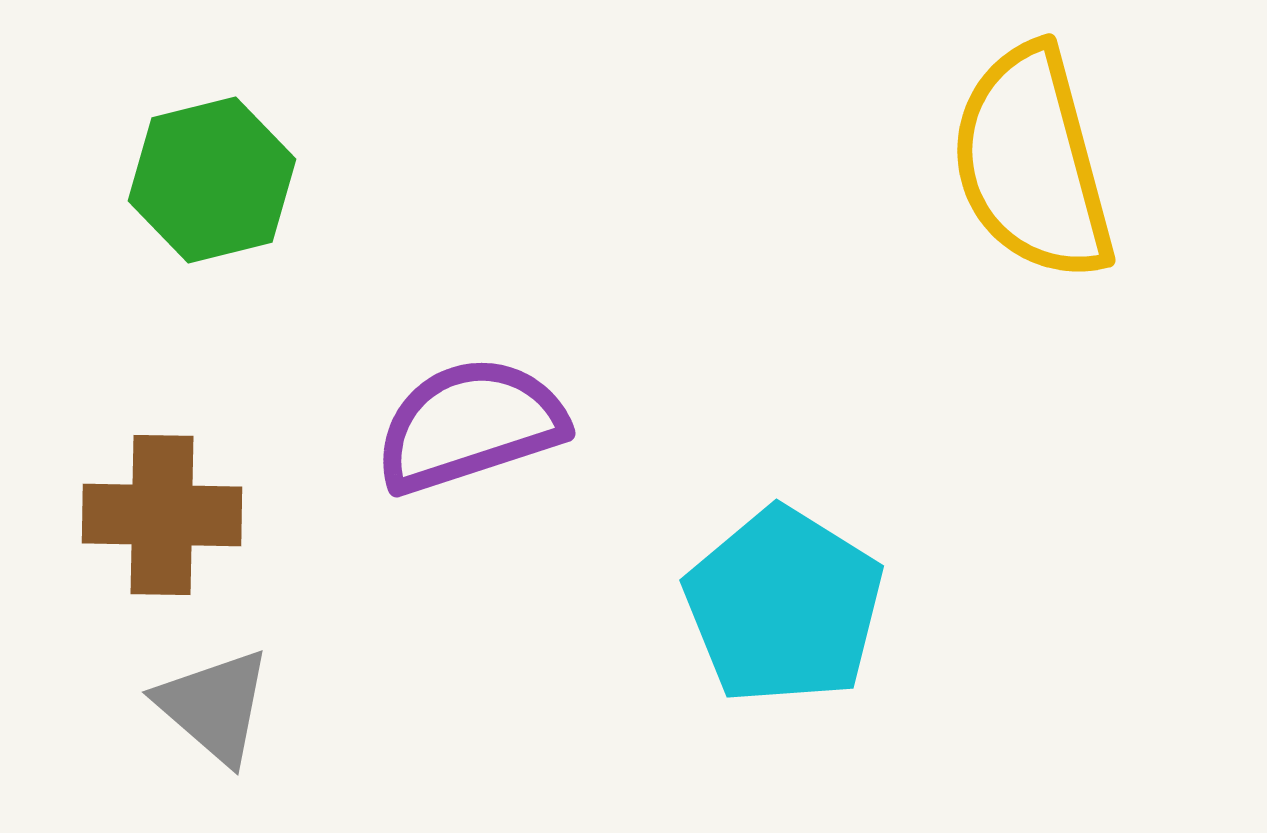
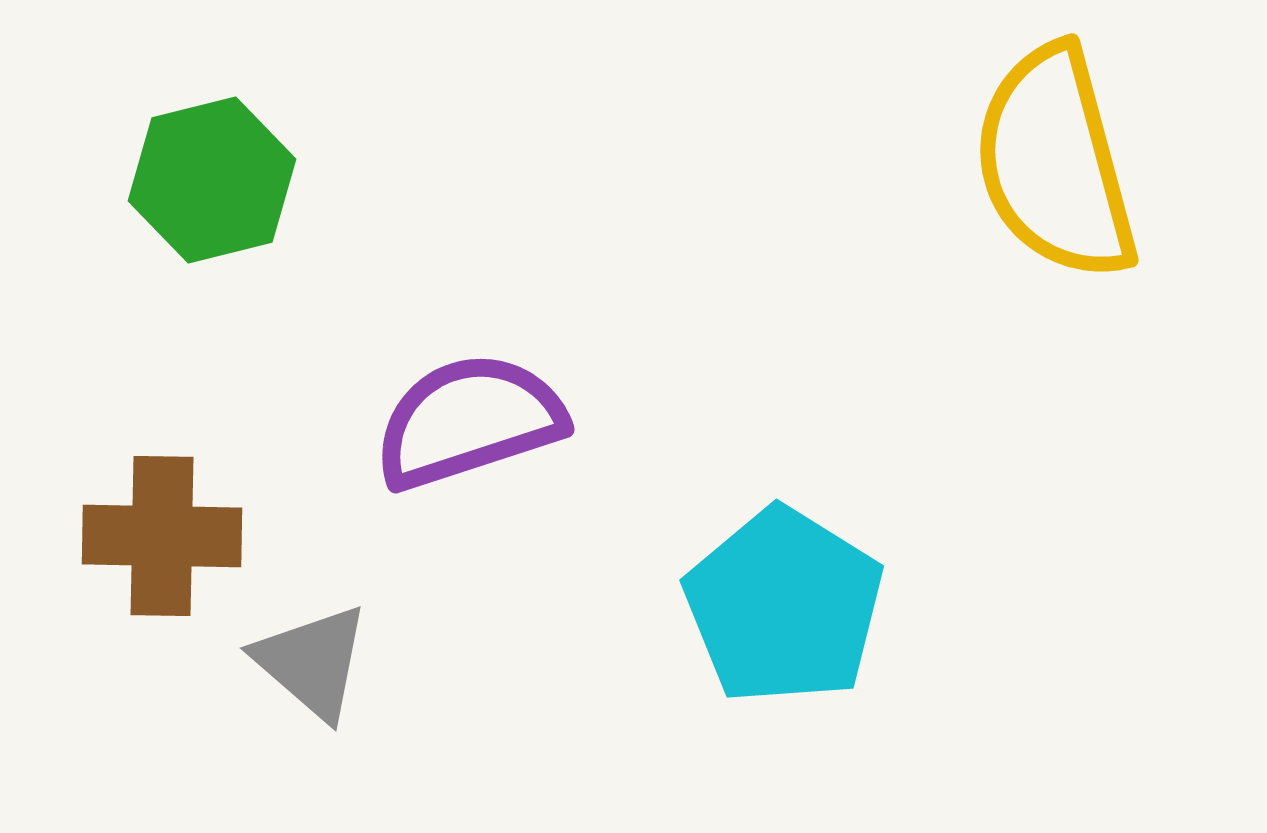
yellow semicircle: moved 23 px right
purple semicircle: moved 1 px left, 4 px up
brown cross: moved 21 px down
gray triangle: moved 98 px right, 44 px up
